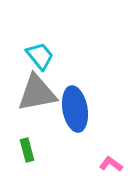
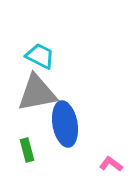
cyan trapezoid: rotated 24 degrees counterclockwise
blue ellipse: moved 10 px left, 15 px down
